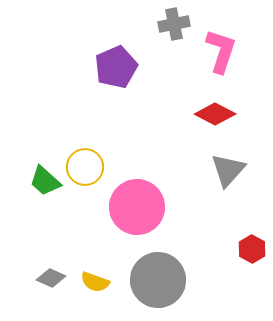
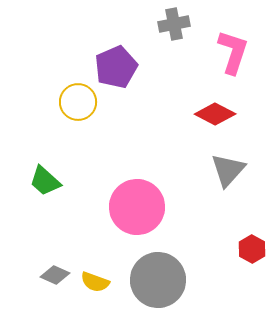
pink L-shape: moved 12 px right, 1 px down
yellow circle: moved 7 px left, 65 px up
gray diamond: moved 4 px right, 3 px up
